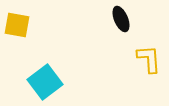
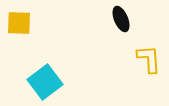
yellow square: moved 2 px right, 2 px up; rotated 8 degrees counterclockwise
